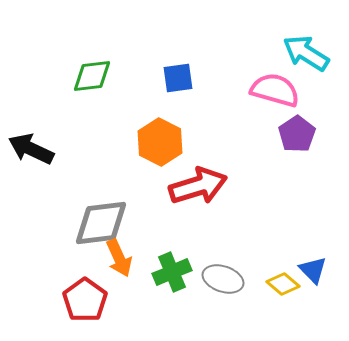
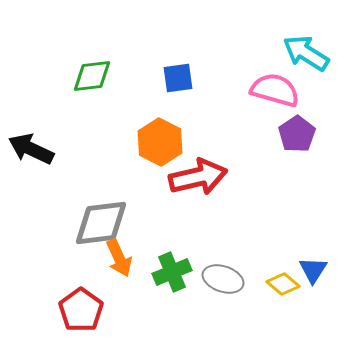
red arrow: moved 9 px up; rotated 4 degrees clockwise
blue triangle: rotated 16 degrees clockwise
red pentagon: moved 4 px left, 10 px down
